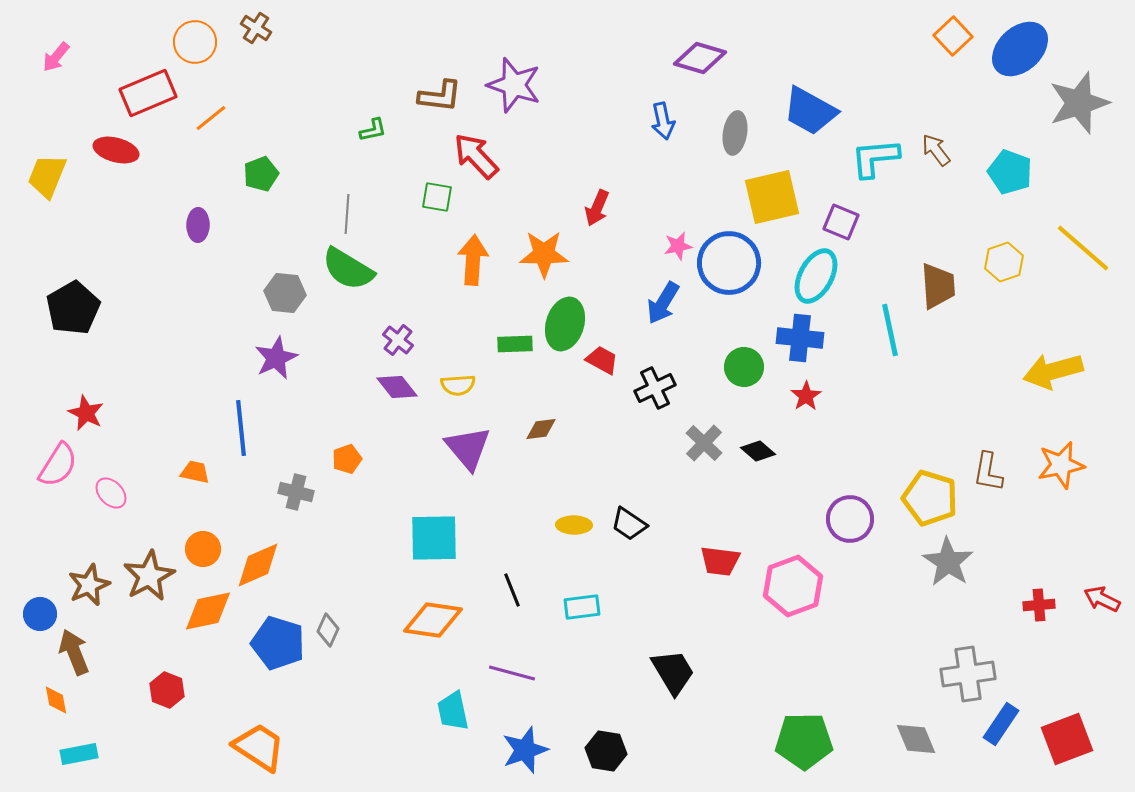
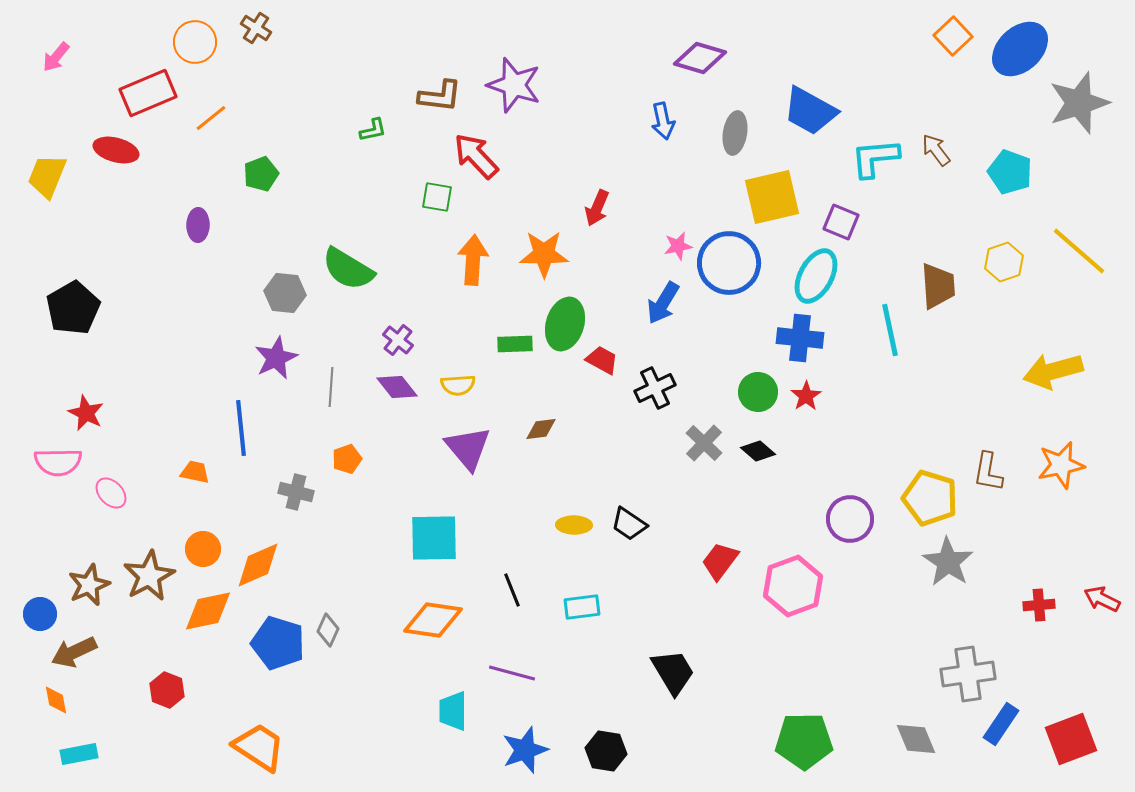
gray line at (347, 214): moved 16 px left, 173 px down
yellow line at (1083, 248): moved 4 px left, 3 px down
green circle at (744, 367): moved 14 px right, 25 px down
pink semicircle at (58, 465): moved 3 px up; rotated 57 degrees clockwise
red trapezoid at (720, 561): rotated 120 degrees clockwise
brown arrow at (74, 652): rotated 93 degrees counterclockwise
cyan trapezoid at (453, 711): rotated 12 degrees clockwise
red square at (1067, 739): moved 4 px right
